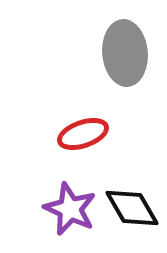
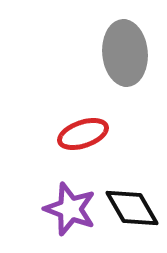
purple star: rotated 4 degrees counterclockwise
